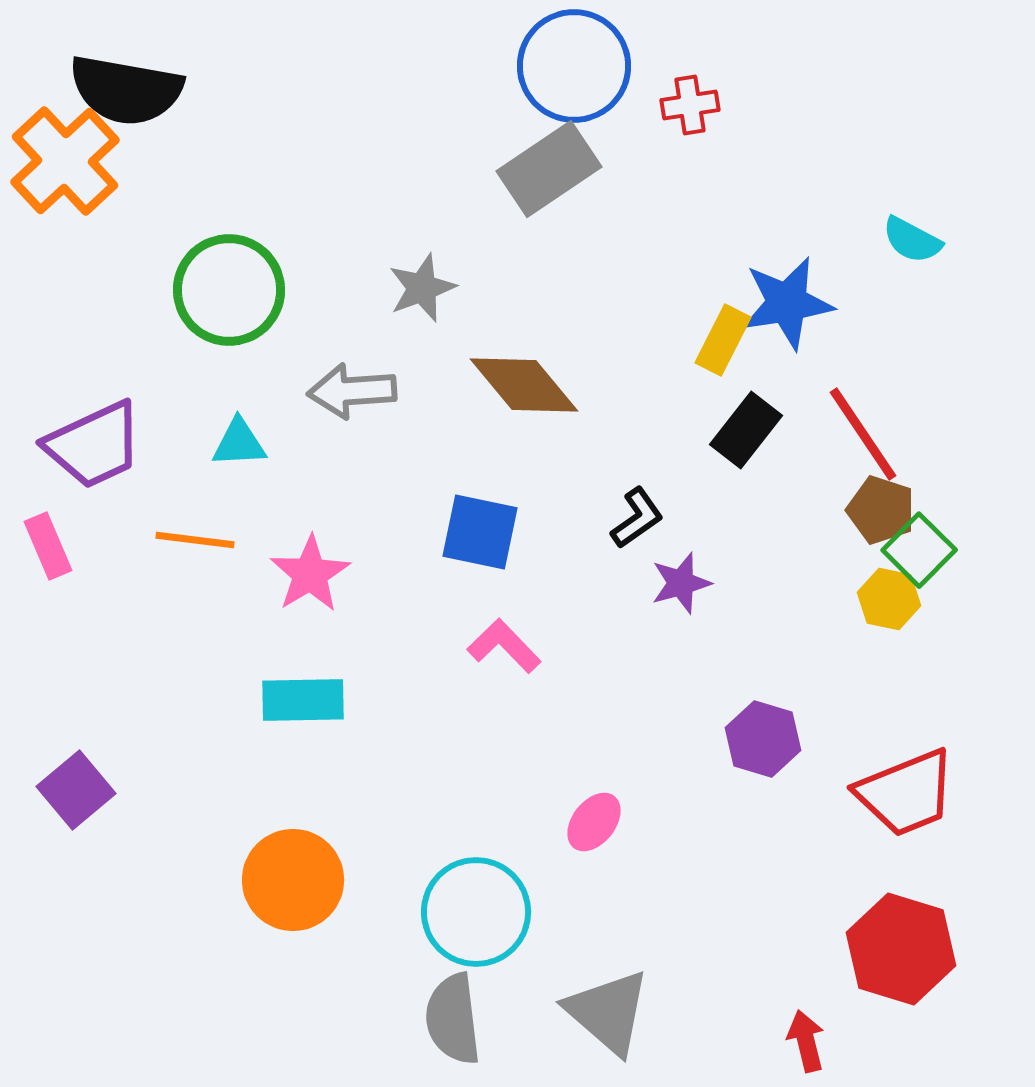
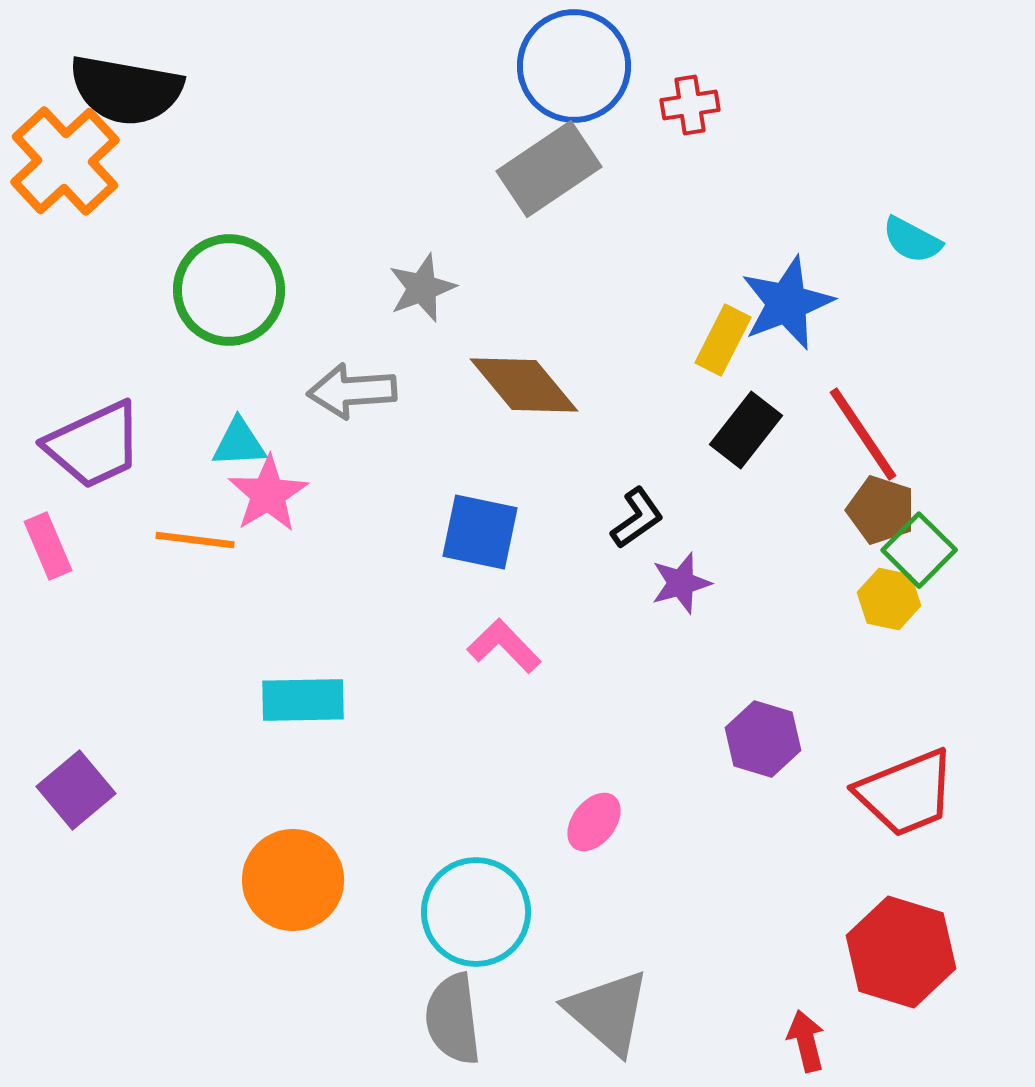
blue star: rotated 12 degrees counterclockwise
pink star: moved 42 px left, 80 px up
red hexagon: moved 3 px down
